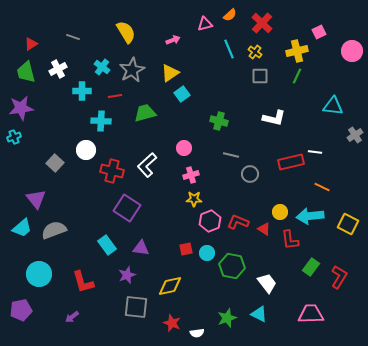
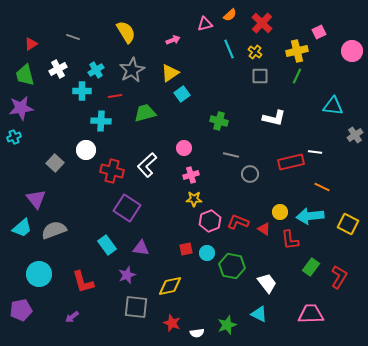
cyan cross at (102, 67): moved 6 px left, 3 px down; rotated 21 degrees clockwise
green trapezoid at (26, 72): moved 1 px left, 3 px down
green star at (227, 318): moved 7 px down
